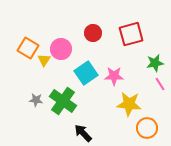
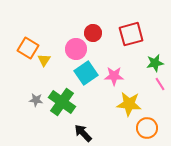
pink circle: moved 15 px right
green cross: moved 1 px left, 1 px down
